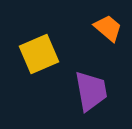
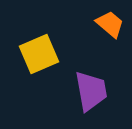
orange trapezoid: moved 2 px right, 4 px up
